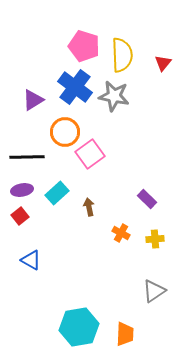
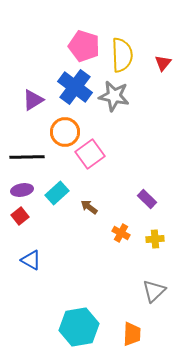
brown arrow: rotated 42 degrees counterclockwise
gray triangle: rotated 10 degrees counterclockwise
orange trapezoid: moved 7 px right
